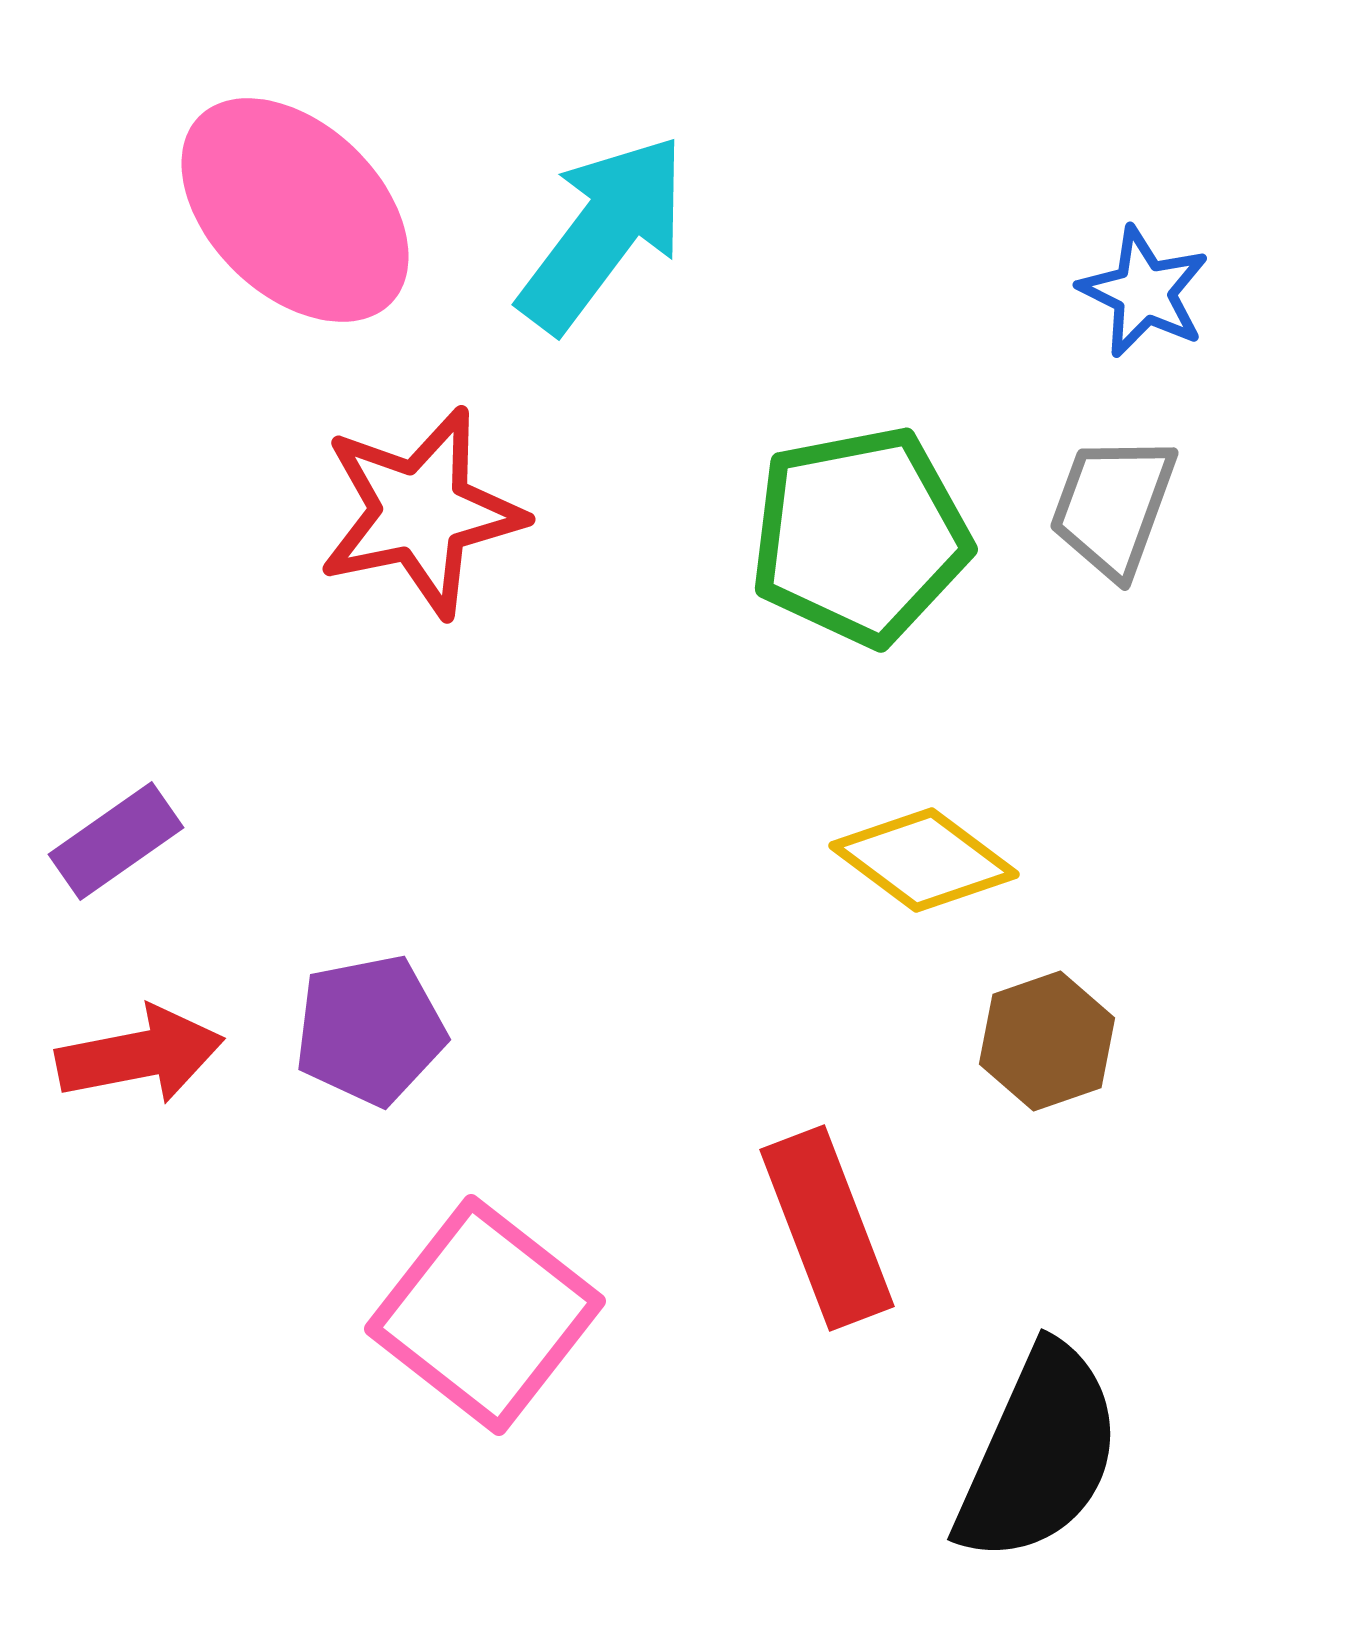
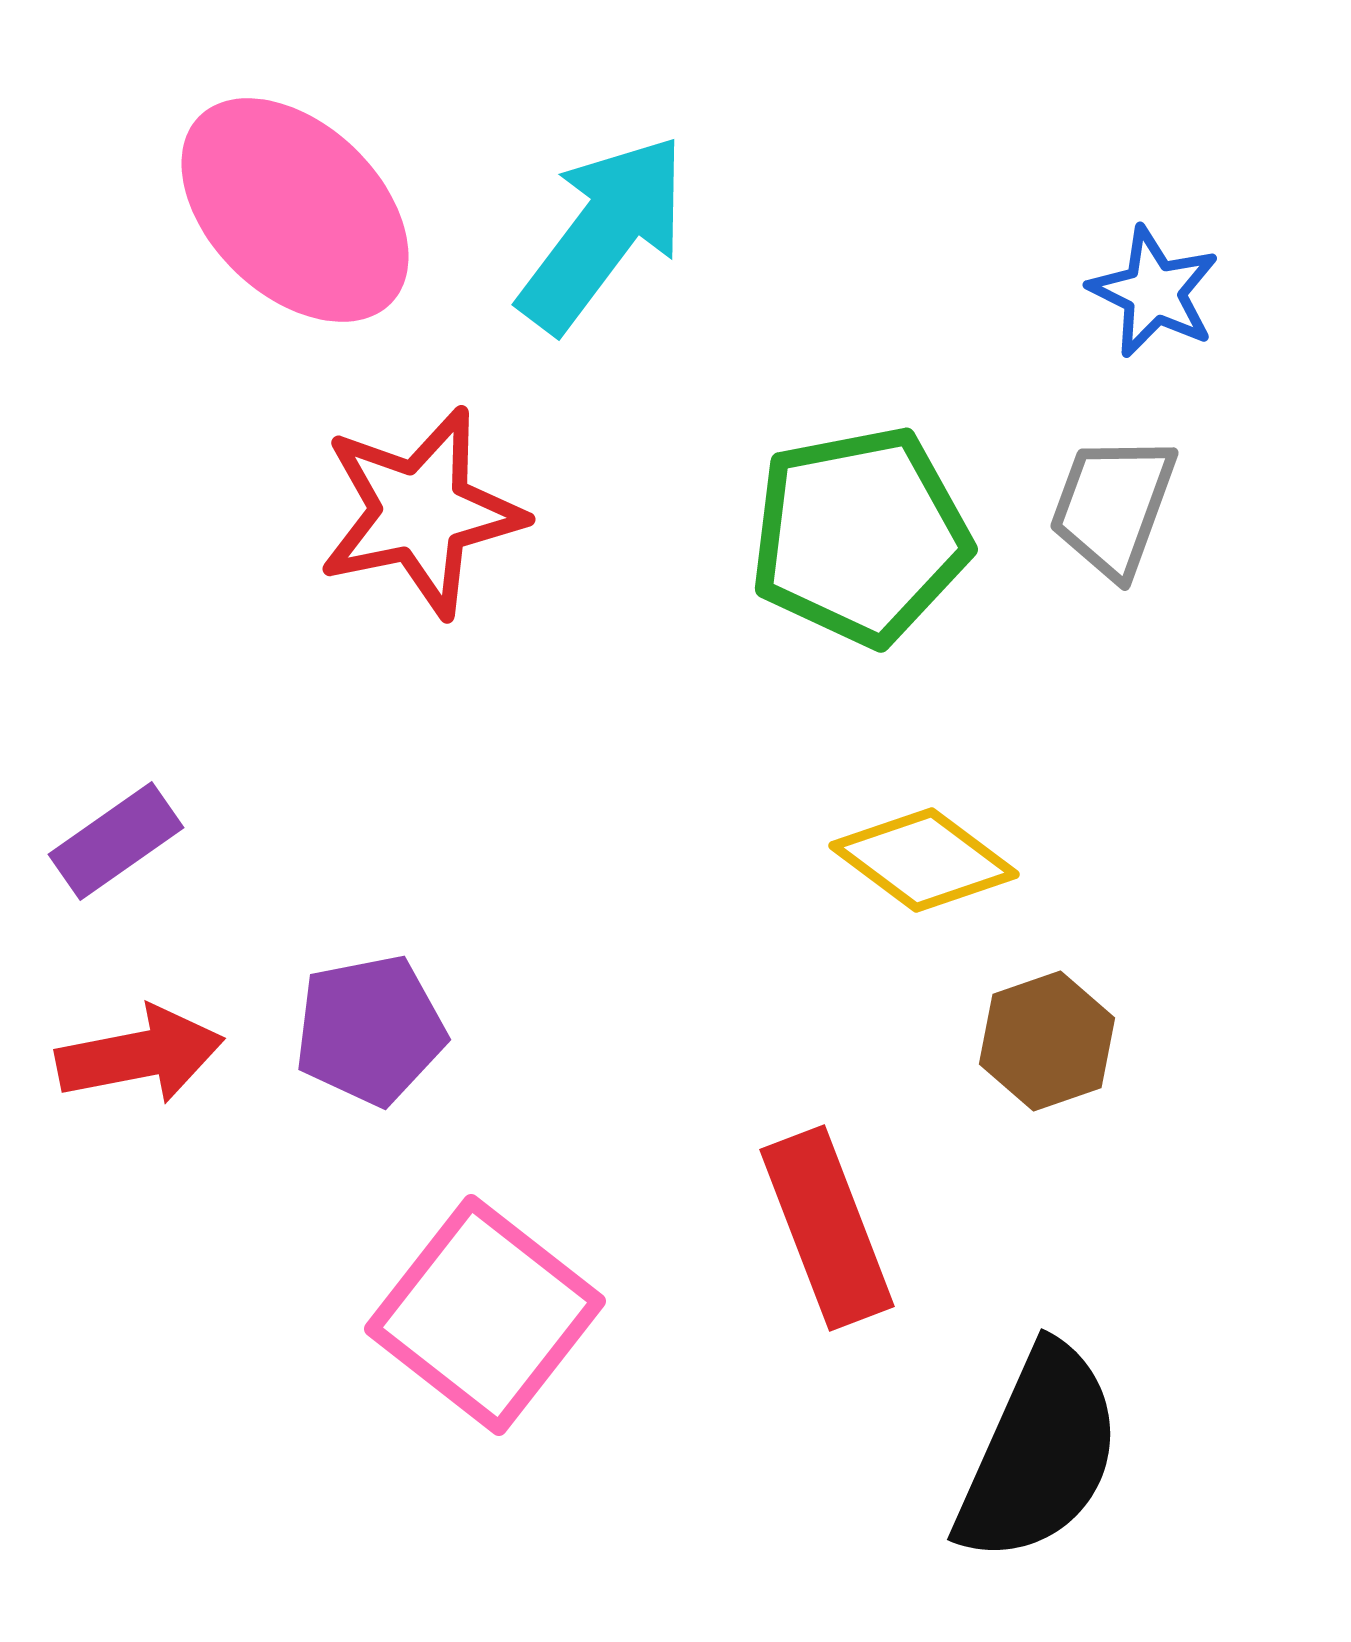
blue star: moved 10 px right
